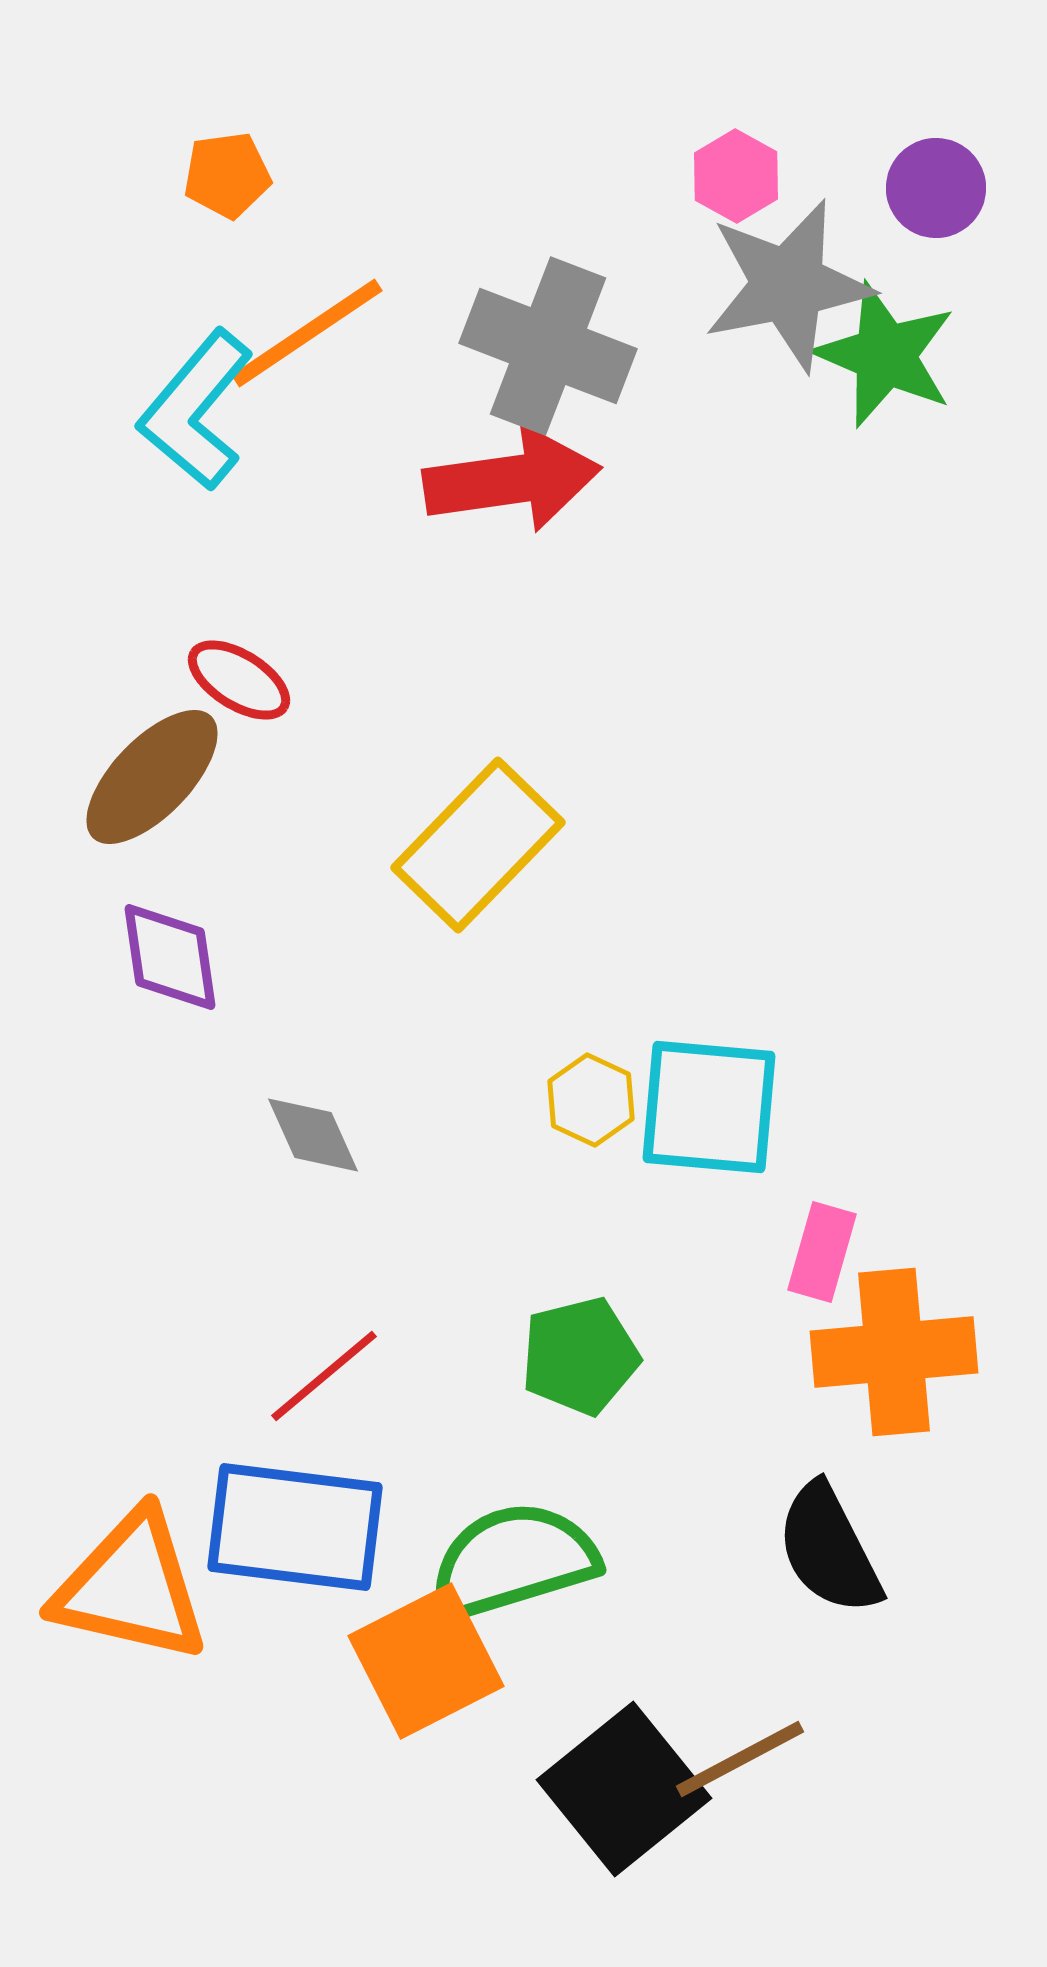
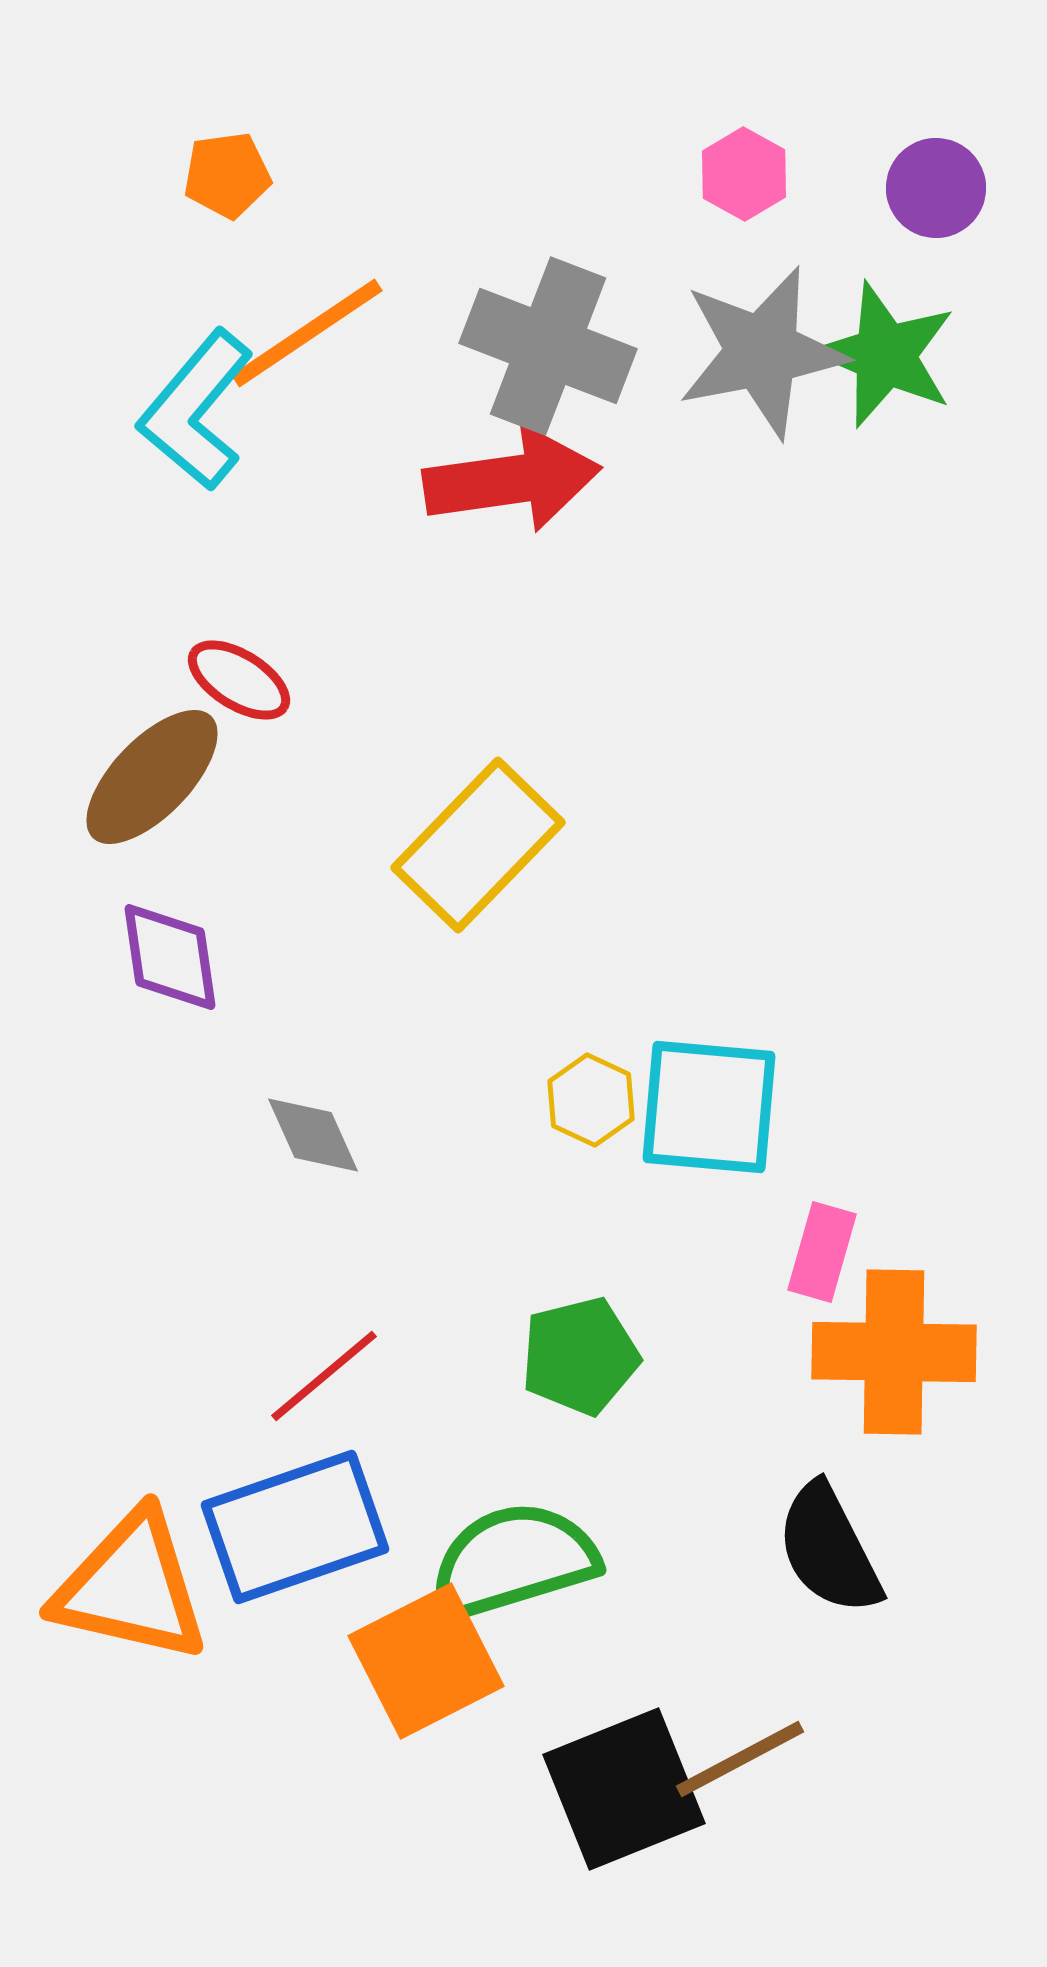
pink hexagon: moved 8 px right, 2 px up
gray star: moved 26 px left, 67 px down
orange cross: rotated 6 degrees clockwise
blue rectangle: rotated 26 degrees counterclockwise
black square: rotated 17 degrees clockwise
